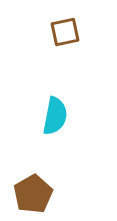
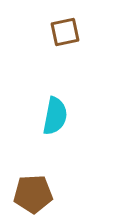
brown pentagon: rotated 27 degrees clockwise
